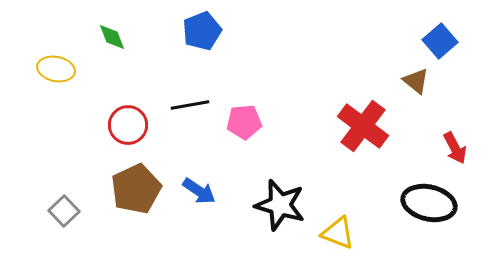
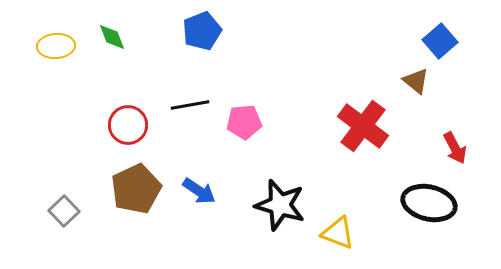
yellow ellipse: moved 23 px up; rotated 15 degrees counterclockwise
